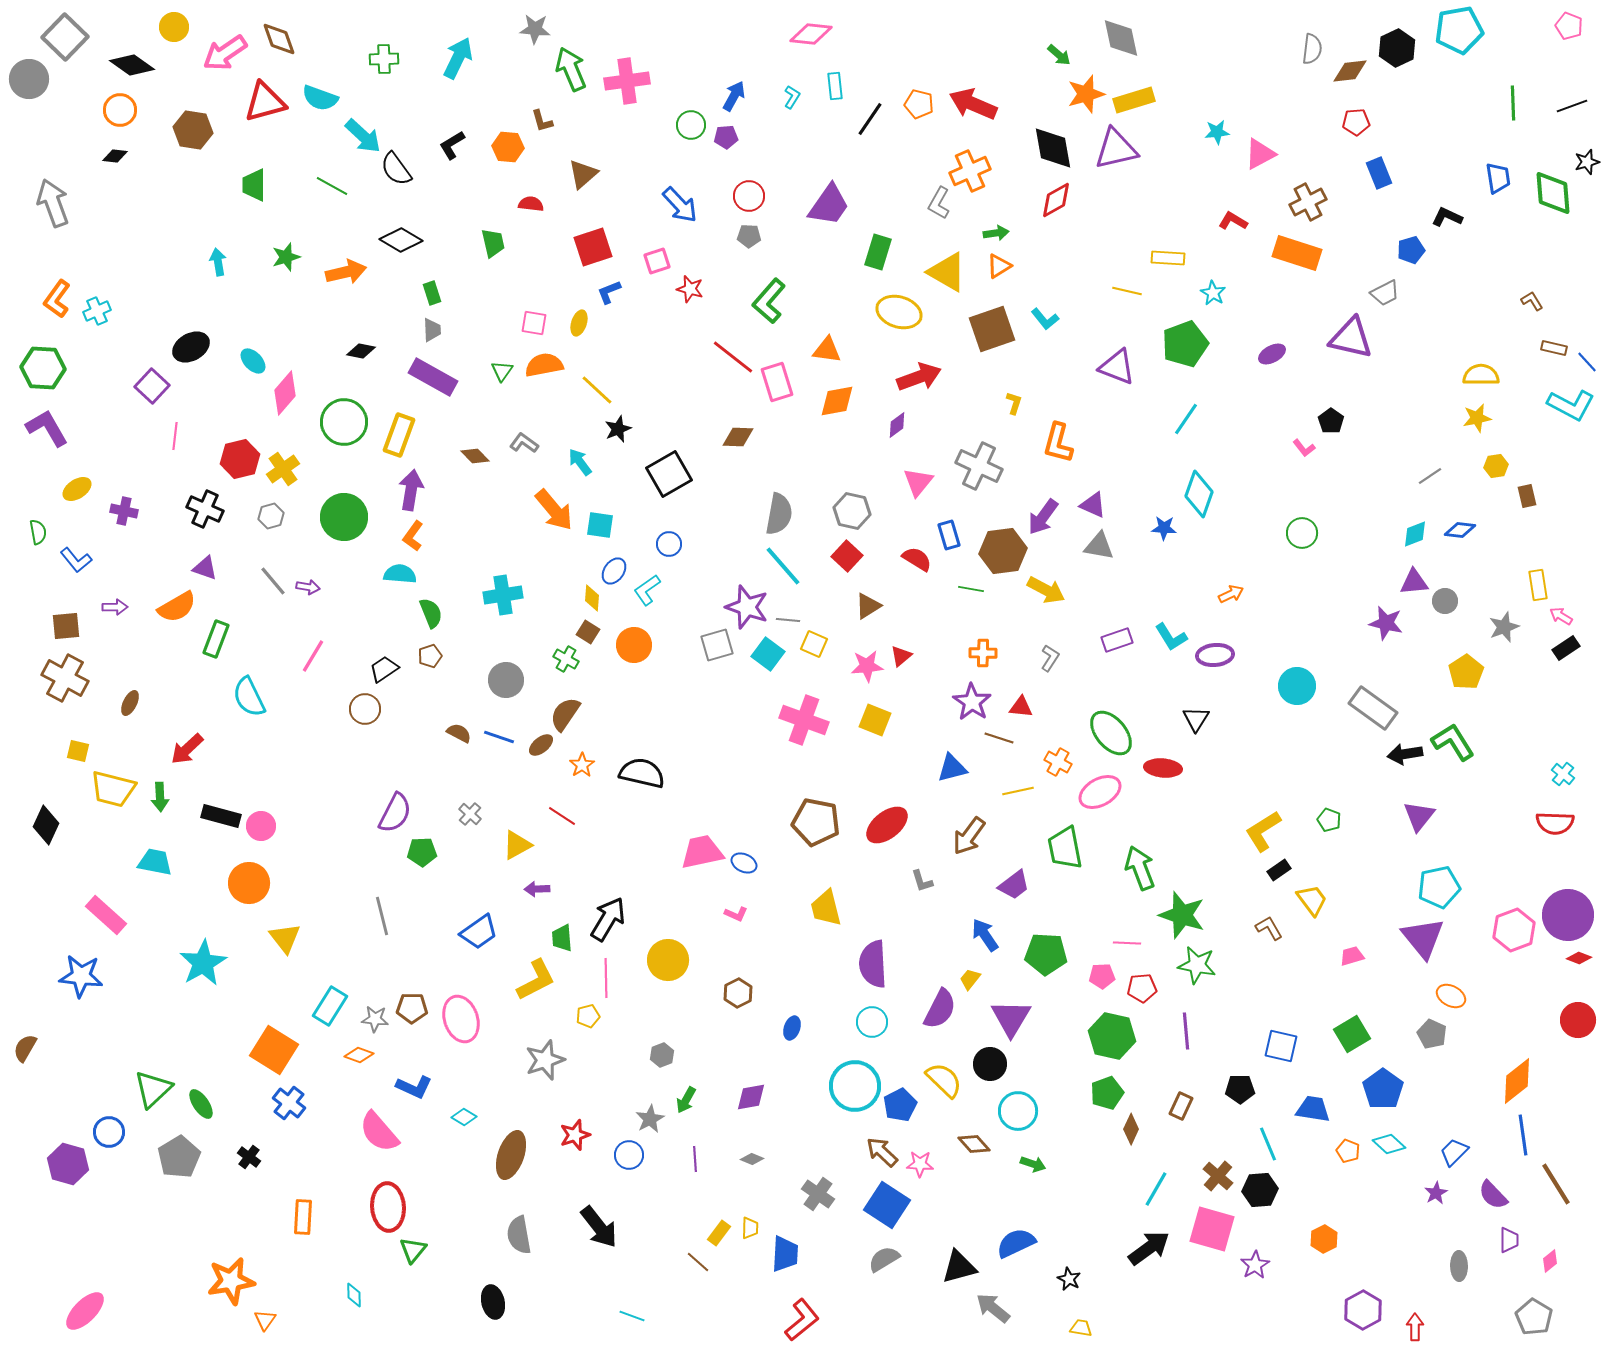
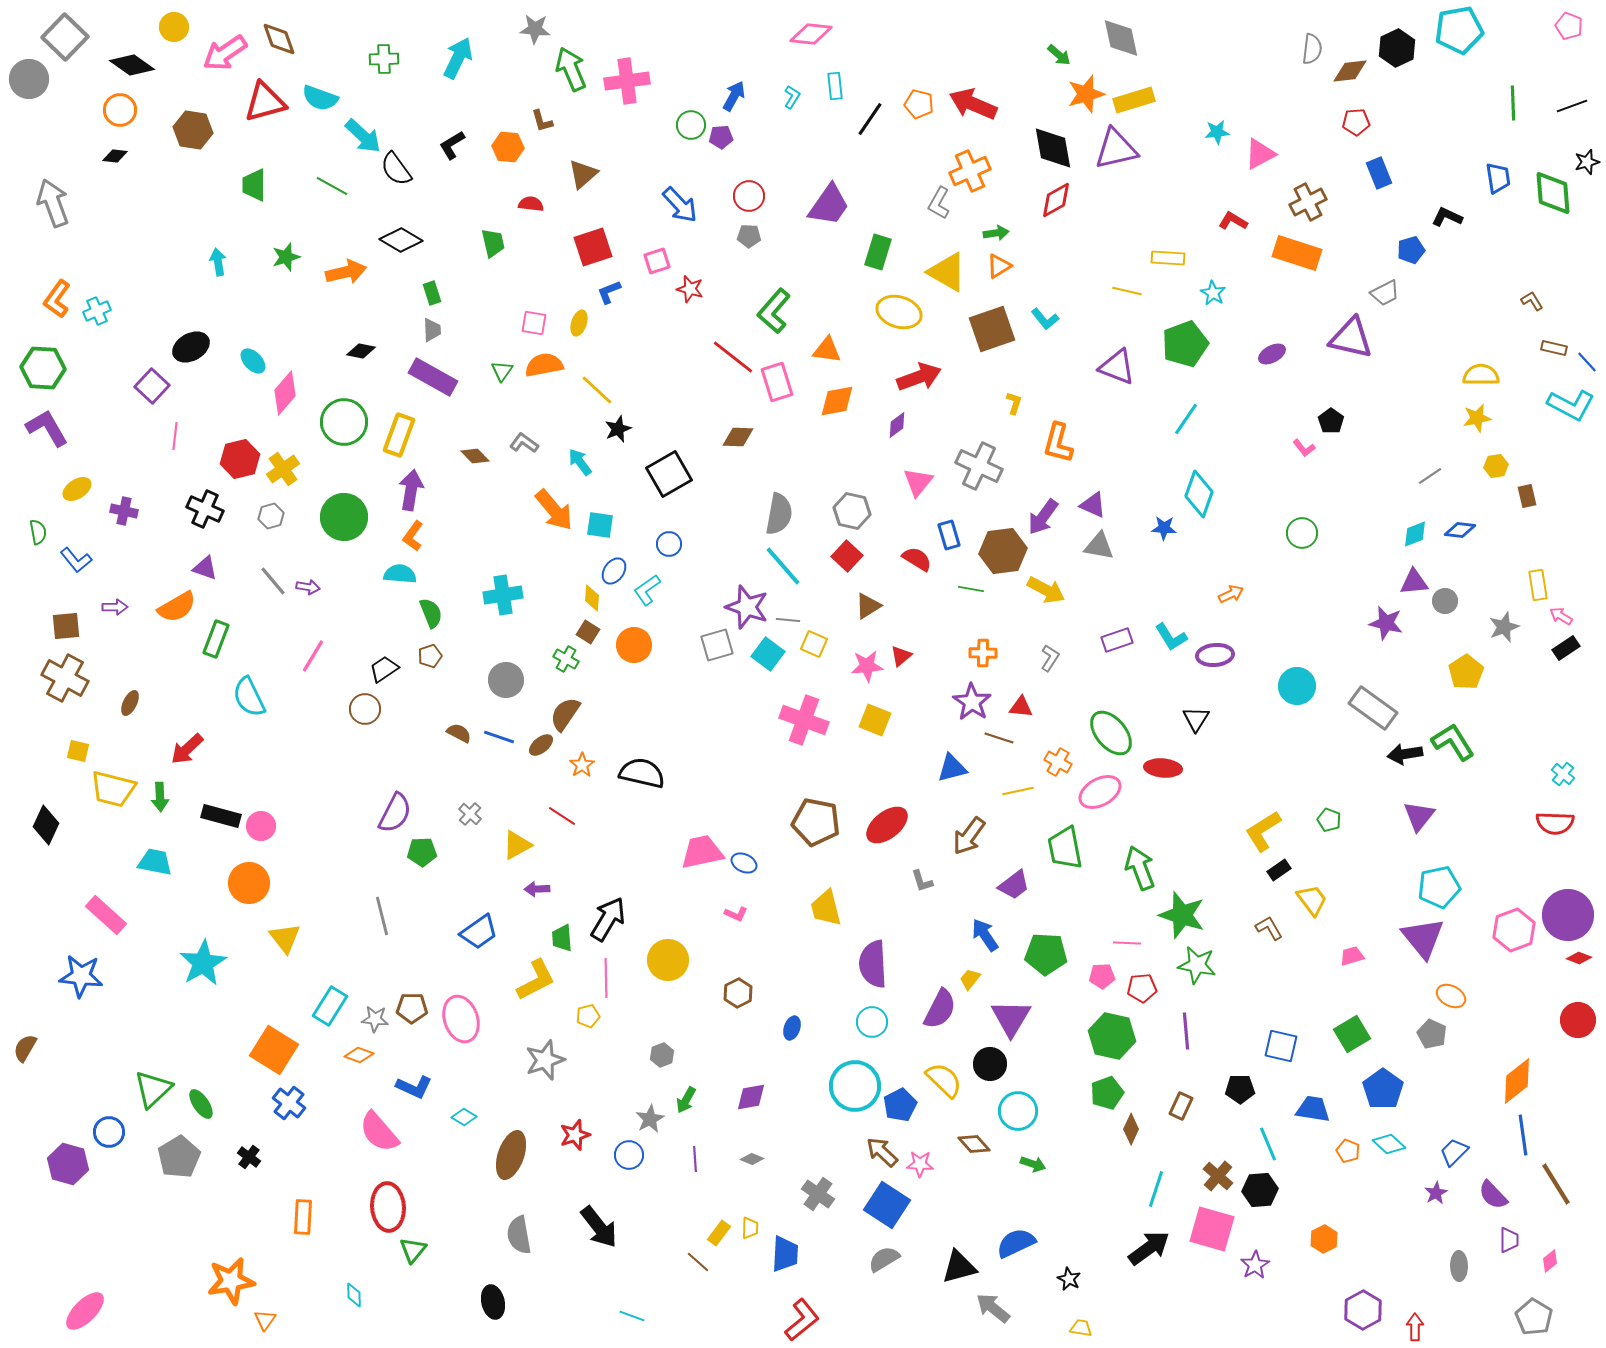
purple pentagon at (726, 137): moved 5 px left
green L-shape at (769, 301): moved 5 px right, 10 px down
cyan line at (1156, 1189): rotated 12 degrees counterclockwise
